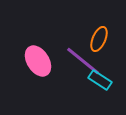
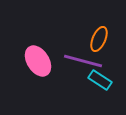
purple line: rotated 24 degrees counterclockwise
